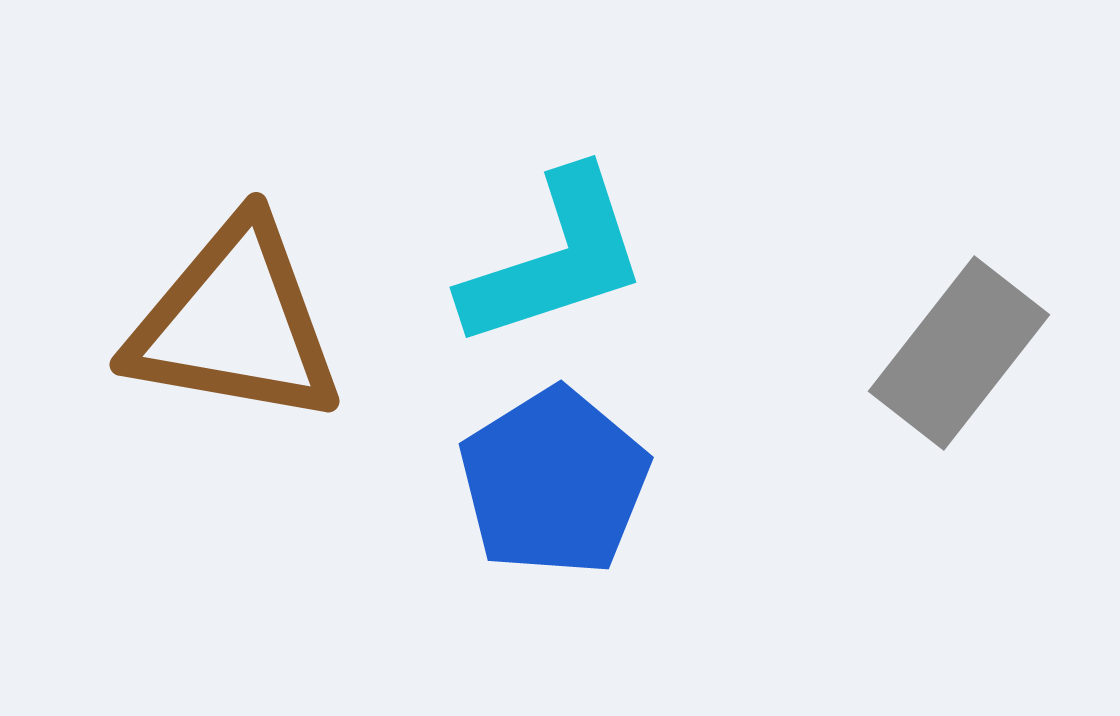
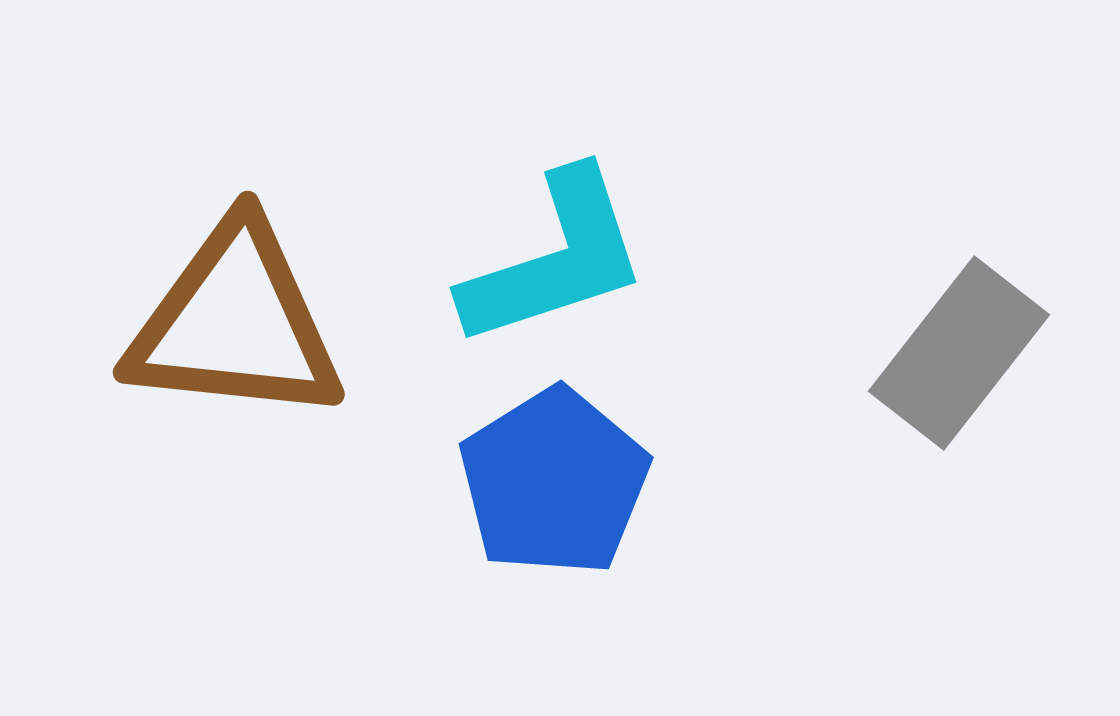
brown triangle: rotated 4 degrees counterclockwise
